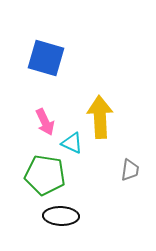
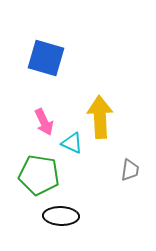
pink arrow: moved 1 px left
green pentagon: moved 6 px left
